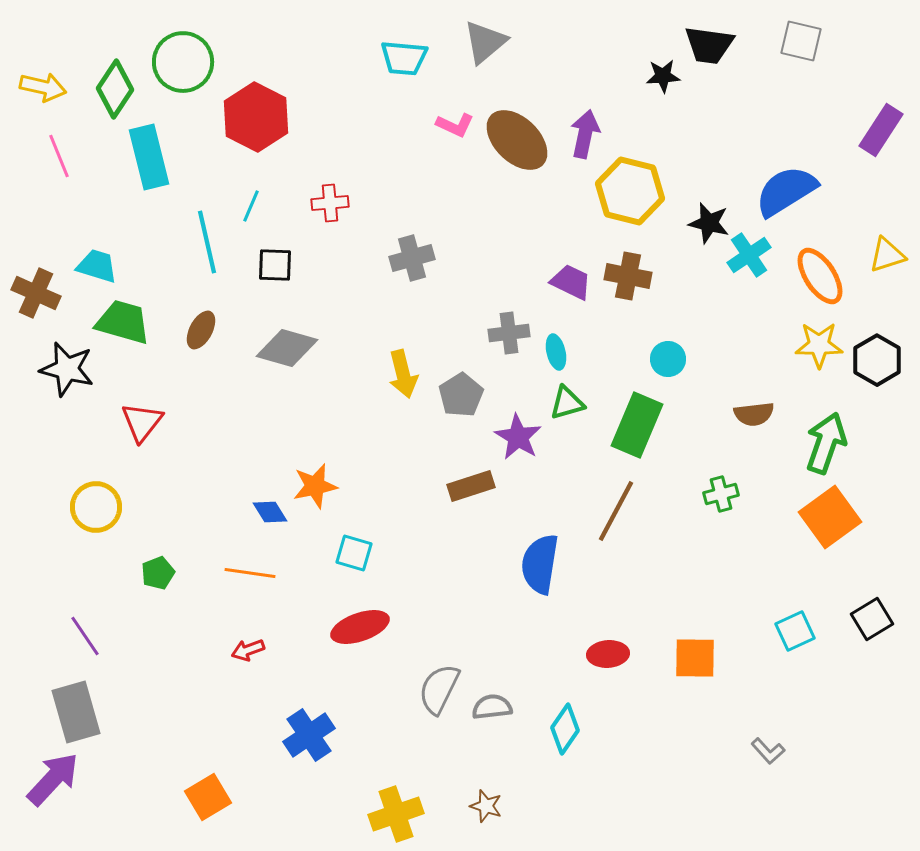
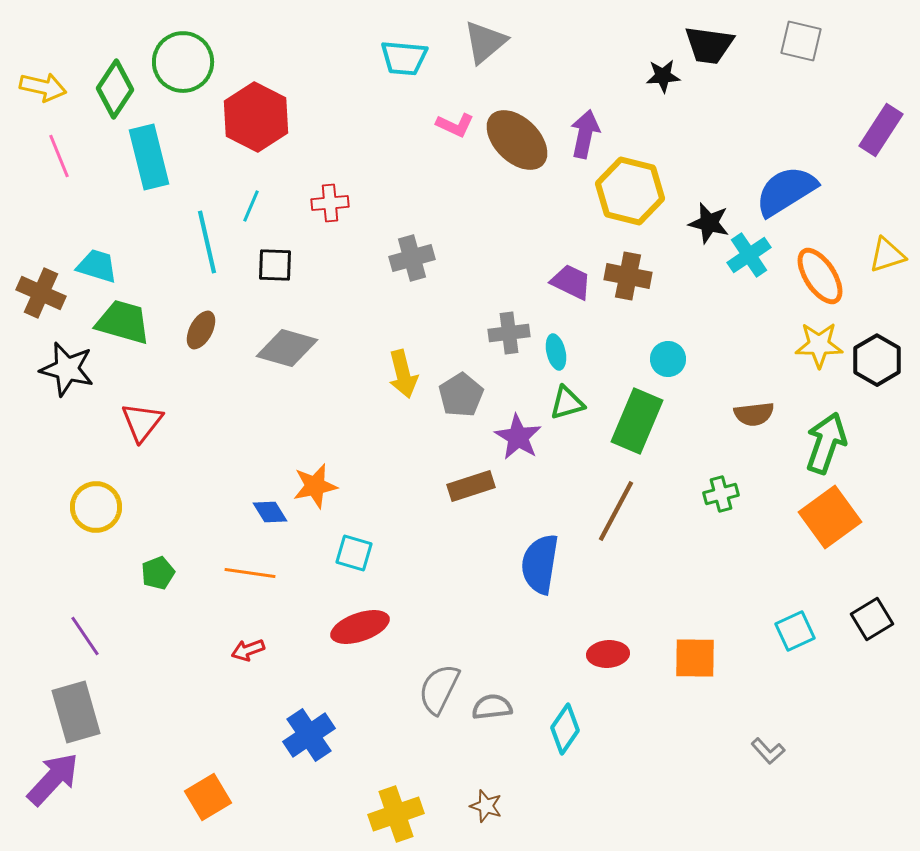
brown cross at (36, 293): moved 5 px right
green rectangle at (637, 425): moved 4 px up
